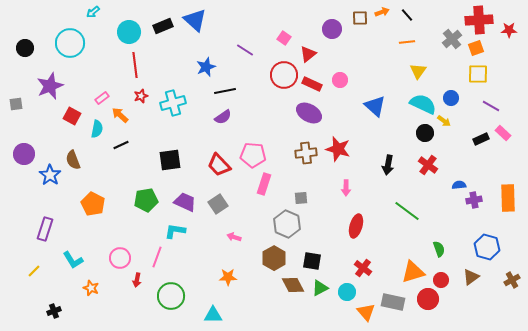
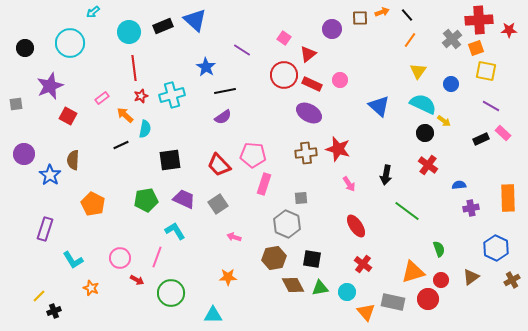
orange line at (407, 42): moved 3 px right, 2 px up; rotated 49 degrees counterclockwise
purple line at (245, 50): moved 3 px left
red line at (135, 65): moved 1 px left, 3 px down
blue star at (206, 67): rotated 18 degrees counterclockwise
yellow square at (478, 74): moved 8 px right, 3 px up; rotated 10 degrees clockwise
blue circle at (451, 98): moved 14 px up
cyan cross at (173, 103): moved 1 px left, 8 px up
blue triangle at (375, 106): moved 4 px right
orange arrow at (120, 115): moved 5 px right
red square at (72, 116): moved 4 px left
cyan semicircle at (97, 129): moved 48 px right
brown semicircle at (73, 160): rotated 24 degrees clockwise
black arrow at (388, 165): moved 2 px left, 10 px down
pink arrow at (346, 188): moved 3 px right, 4 px up; rotated 35 degrees counterclockwise
purple cross at (474, 200): moved 3 px left, 8 px down
purple trapezoid at (185, 202): moved 1 px left, 3 px up
red ellipse at (356, 226): rotated 50 degrees counterclockwise
cyan L-shape at (175, 231): rotated 50 degrees clockwise
blue hexagon at (487, 247): moved 9 px right, 1 px down; rotated 10 degrees clockwise
brown hexagon at (274, 258): rotated 20 degrees clockwise
black square at (312, 261): moved 2 px up
red cross at (363, 268): moved 4 px up
yellow line at (34, 271): moved 5 px right, 25 px down
red arrow at (137, 280): rotated 72 degrees counterclockwise
green triangle at (320, 288): rotated 18 degrees clockwise
green circle at (171, 296): moved 3 px up
